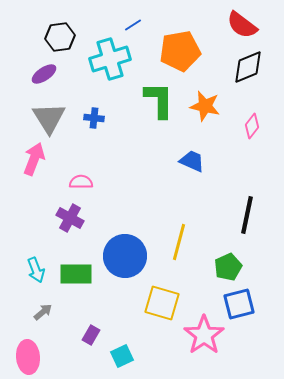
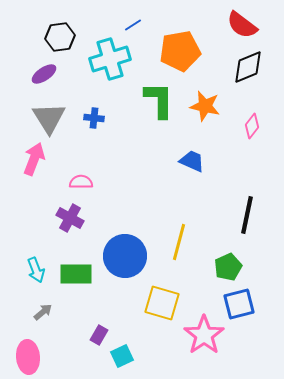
purple rectangle: moved 8 px right
